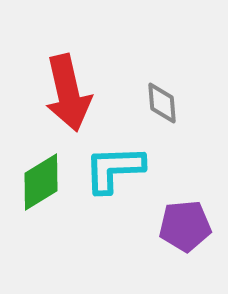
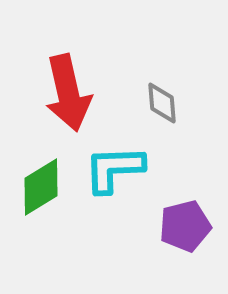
green diamond: moved 5 px down
purple pentagon: rotated 9 degrees counterclockwise
